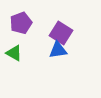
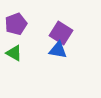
purple pentagon: moved 5 px left, 1 px down
blue triangle: rotated 18 degrees clockwise
